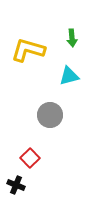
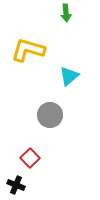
green arrow: moved 6 px left, 25 px up
cyan triangle: rotated 25 degrees counterclockwise
